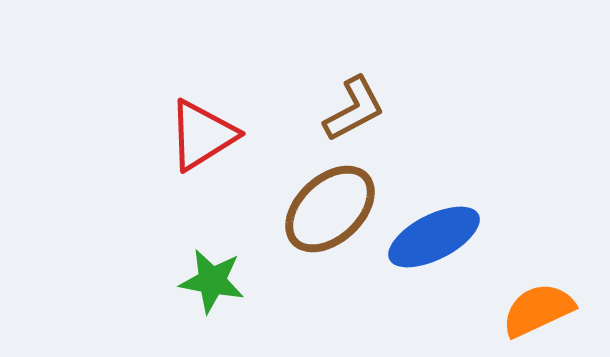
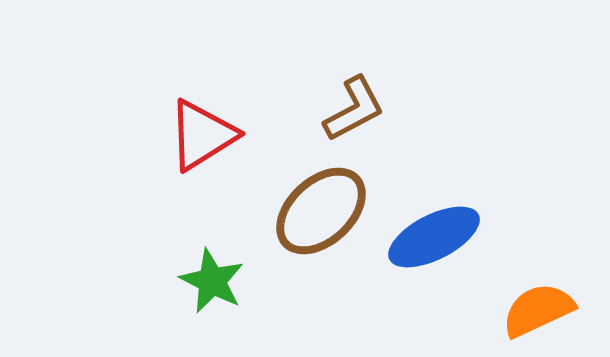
brown ellipse: moved 9 px left, 2 px down
green star: rotated 16 degrees clockwise
